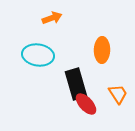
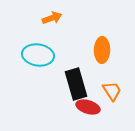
orange trapezoid: moved 6 px left, 3 px up
red ellipse: moved 2 px right, 3 px down; rotated 30 degrees counterclockwise
